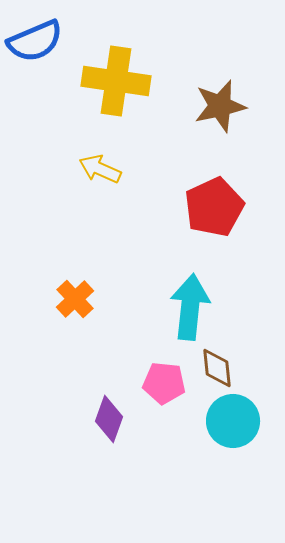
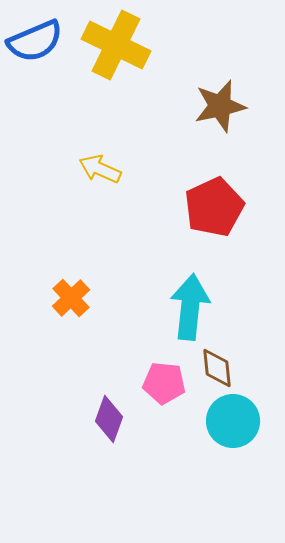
yellow cross: moved 36 px up; rotated 18 degrees clockwise
orange cross: moved 4 px left, 1 px up
